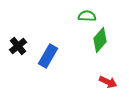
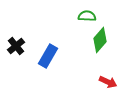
black cross: moved 2 px left
